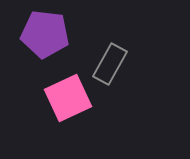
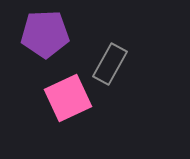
purple pentagon: rotated 9 degrees counterclockwise
